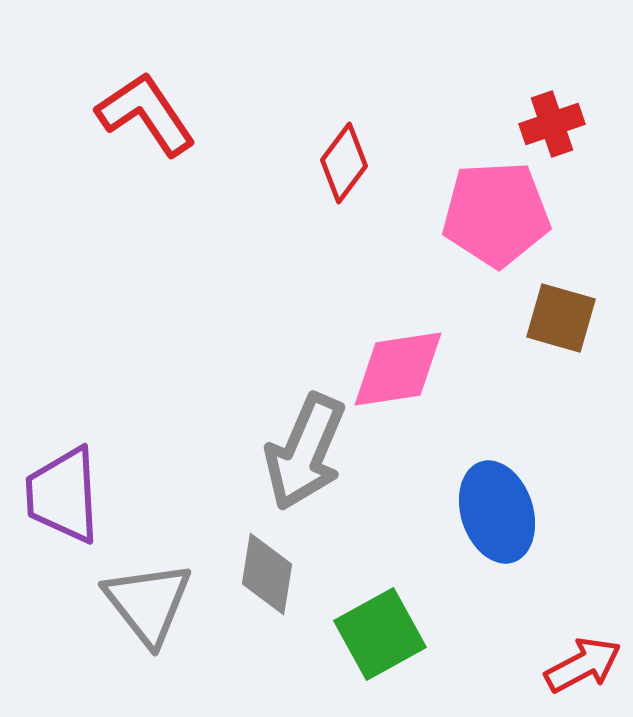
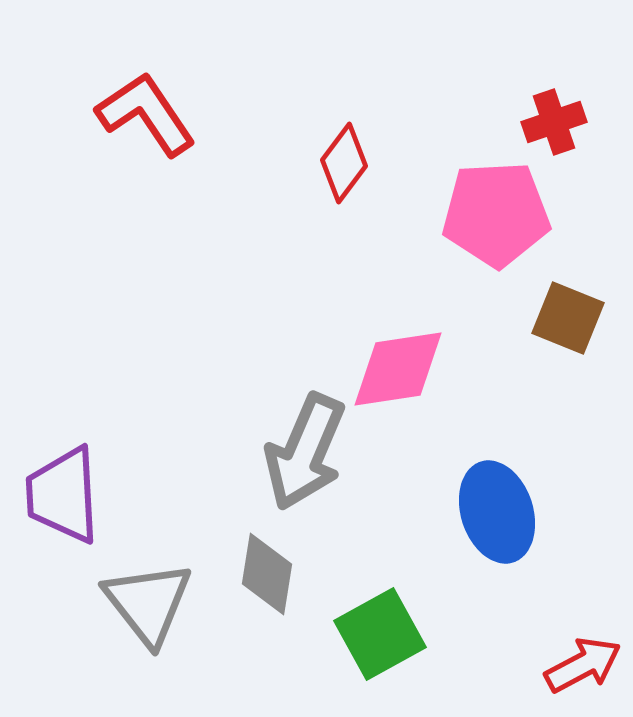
red cross: moved 2 px right, 2 px up
brown square: moved 7 px right; rotated 6 degrees clockwise
